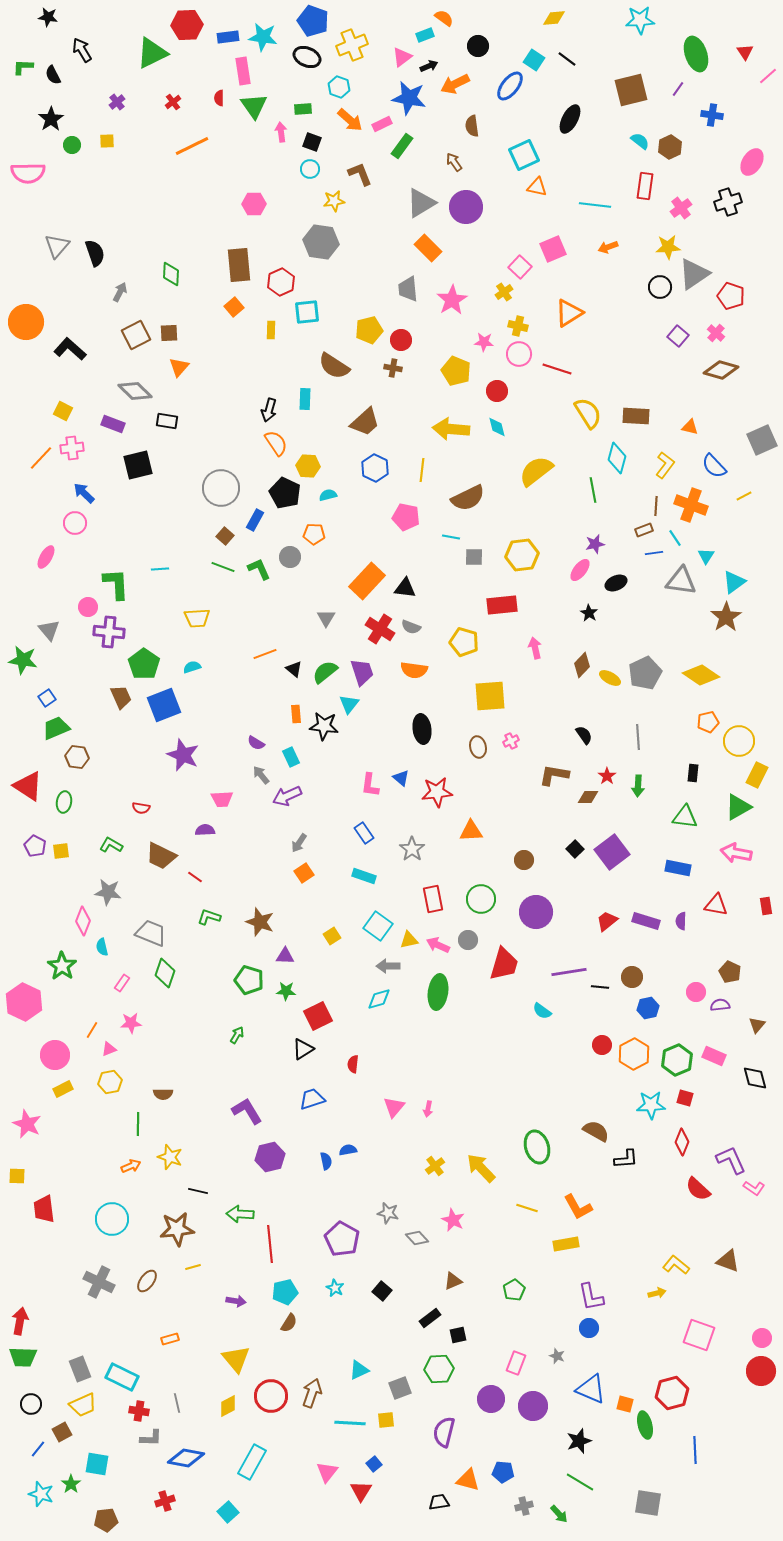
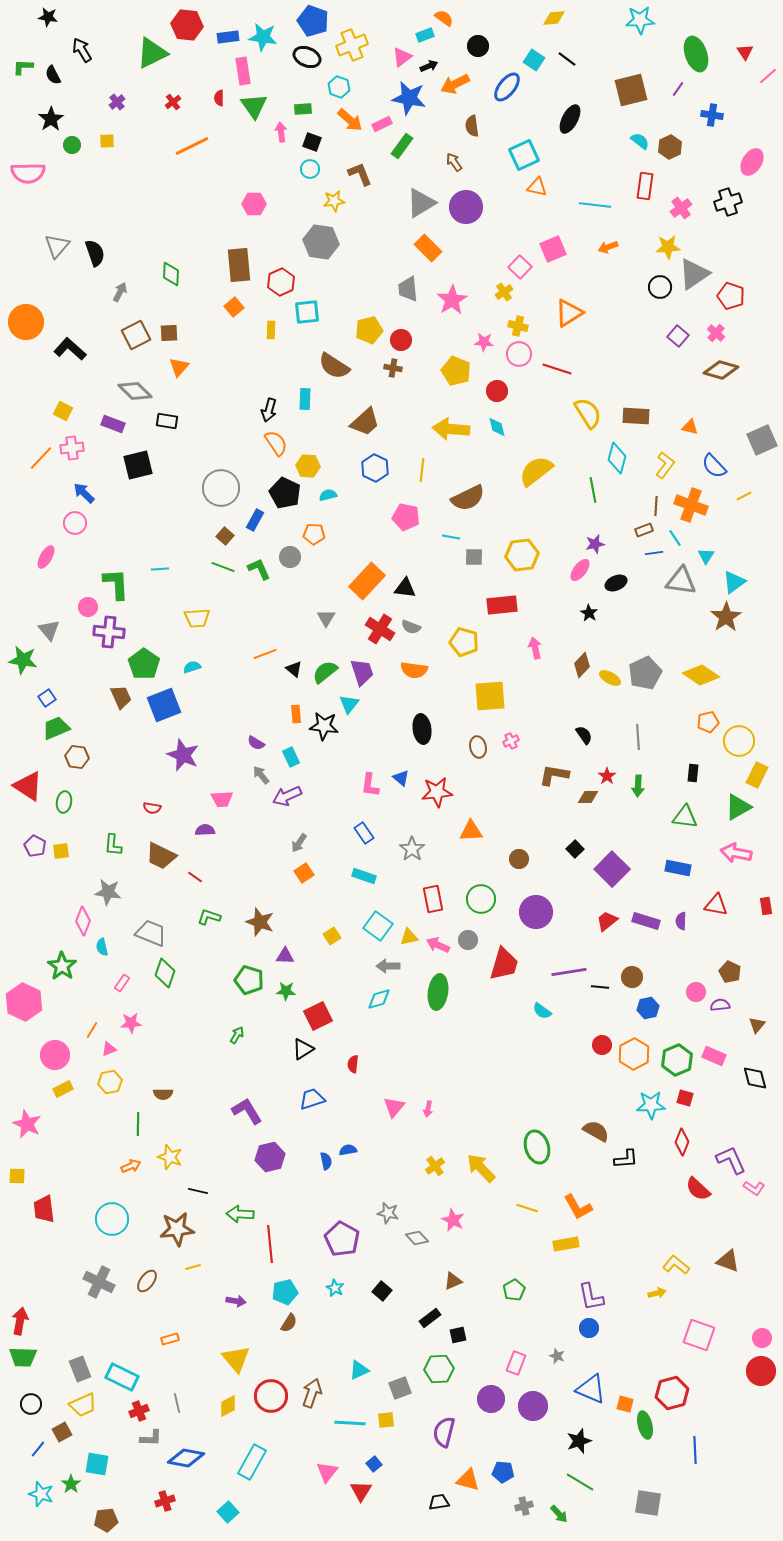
red hexagon at (187, 25): rotated 8 degrees clockwise
blue ellipse at (510, 86): moved 3 px left, 1 px down
red semicircle at (141, 808): moved 11 px right
green L-shape at (111, 845): moved 2 px right; rotated 115 degrees counterclockwise
purple square at (612, 852): moved 17 px down; rotated 8 degrees counterclockwise
brown circle at (524, 860): moved 5 px left, 1 px up
yellow triangle at (409, 940): moved 3 px up
red cross at (139, 1411): rotated 30 degrees counterclockwise
